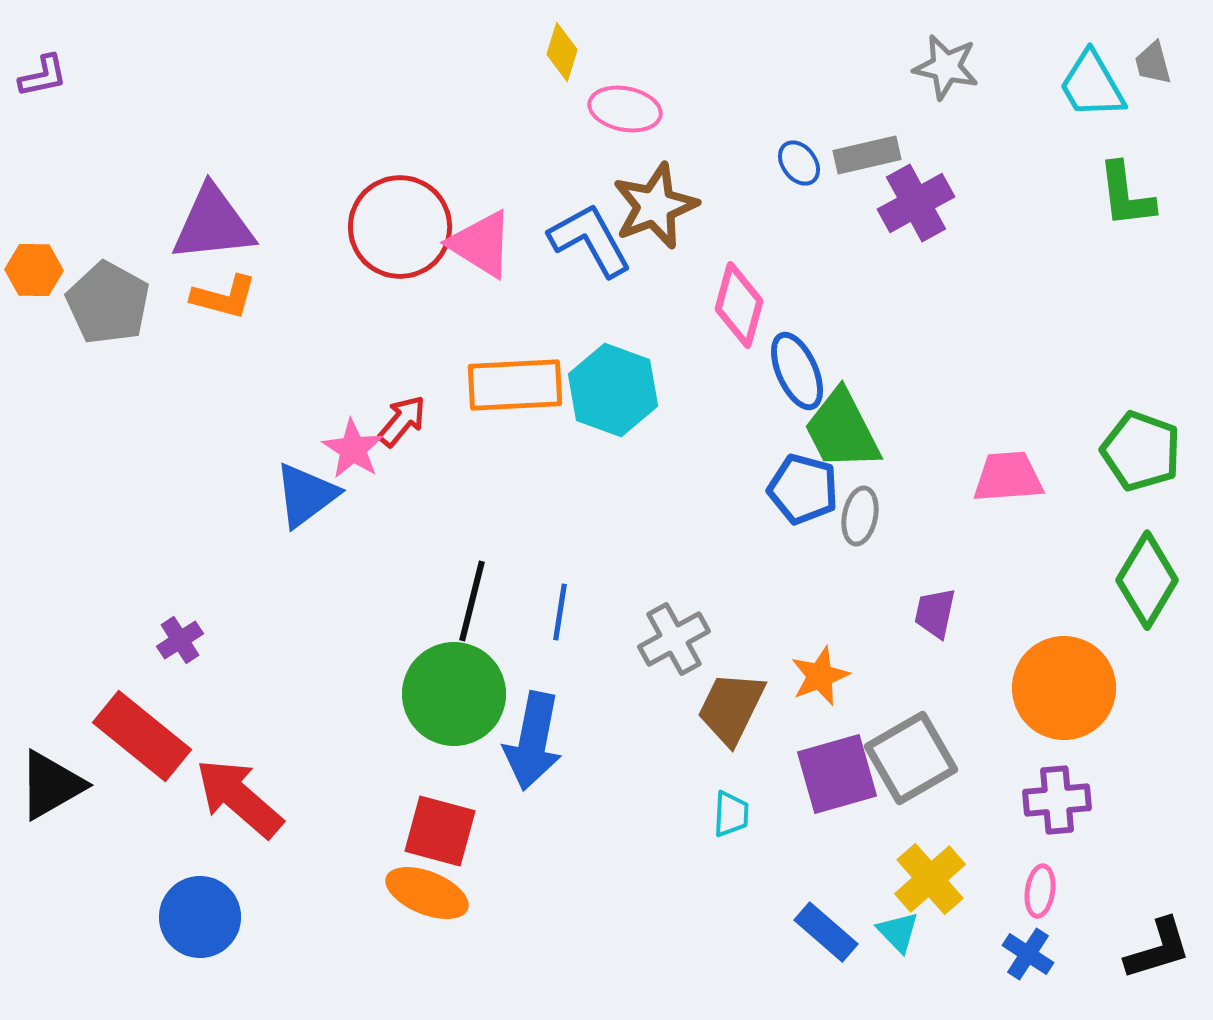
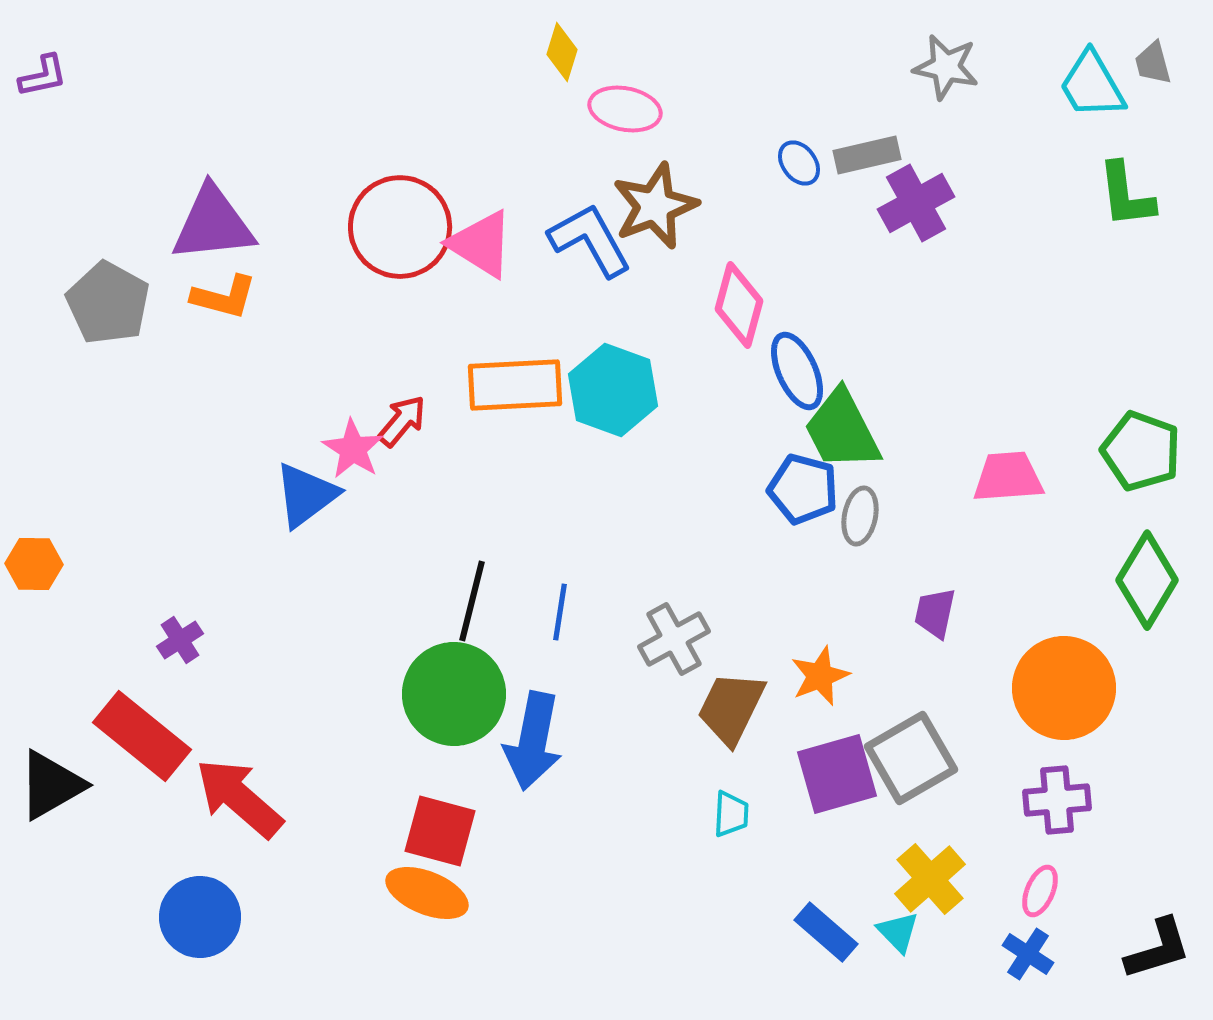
orange hexagon at (34, 270): moved 294 px down
pink ellipse at (1040, 891): rotated 15 degrees clockwise
